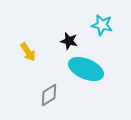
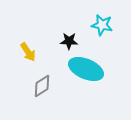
black star: rotated 12 degrees counterclockwise
gray diamond: moved 7 px left, 9 px up
